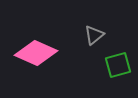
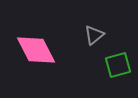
pink diamond: moved 3 px up; rotated 39 degrees clockwise
